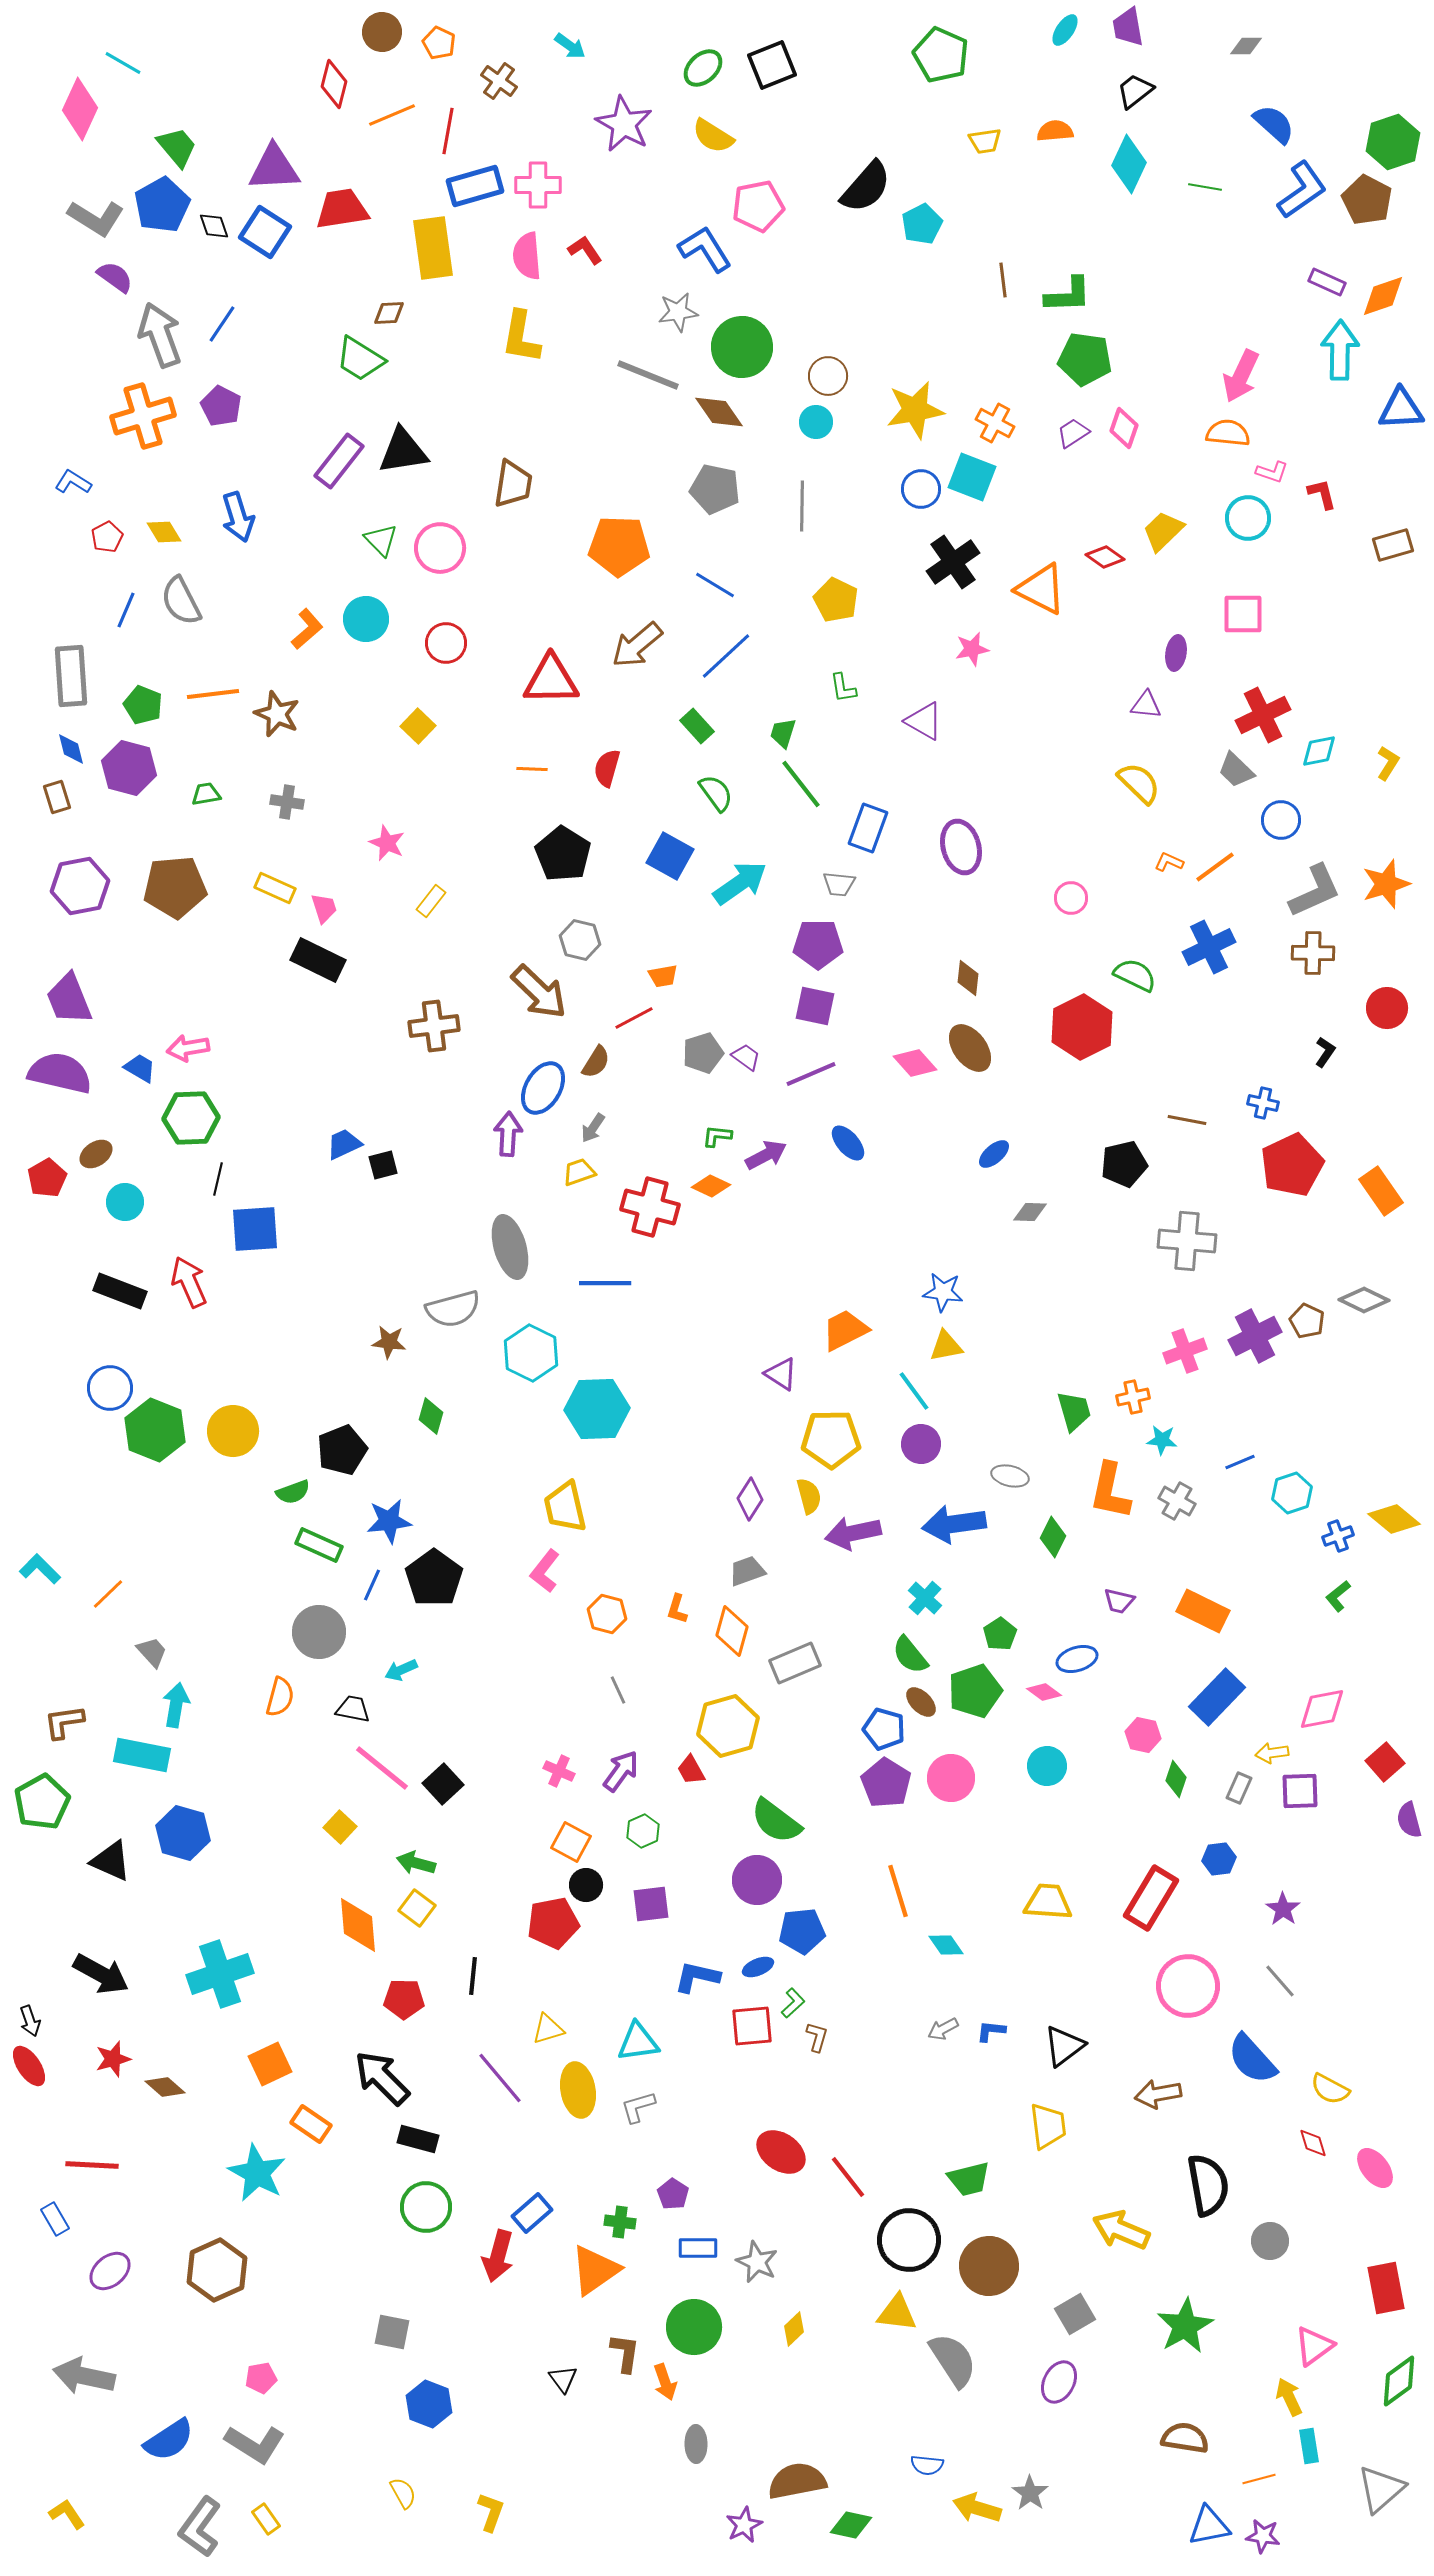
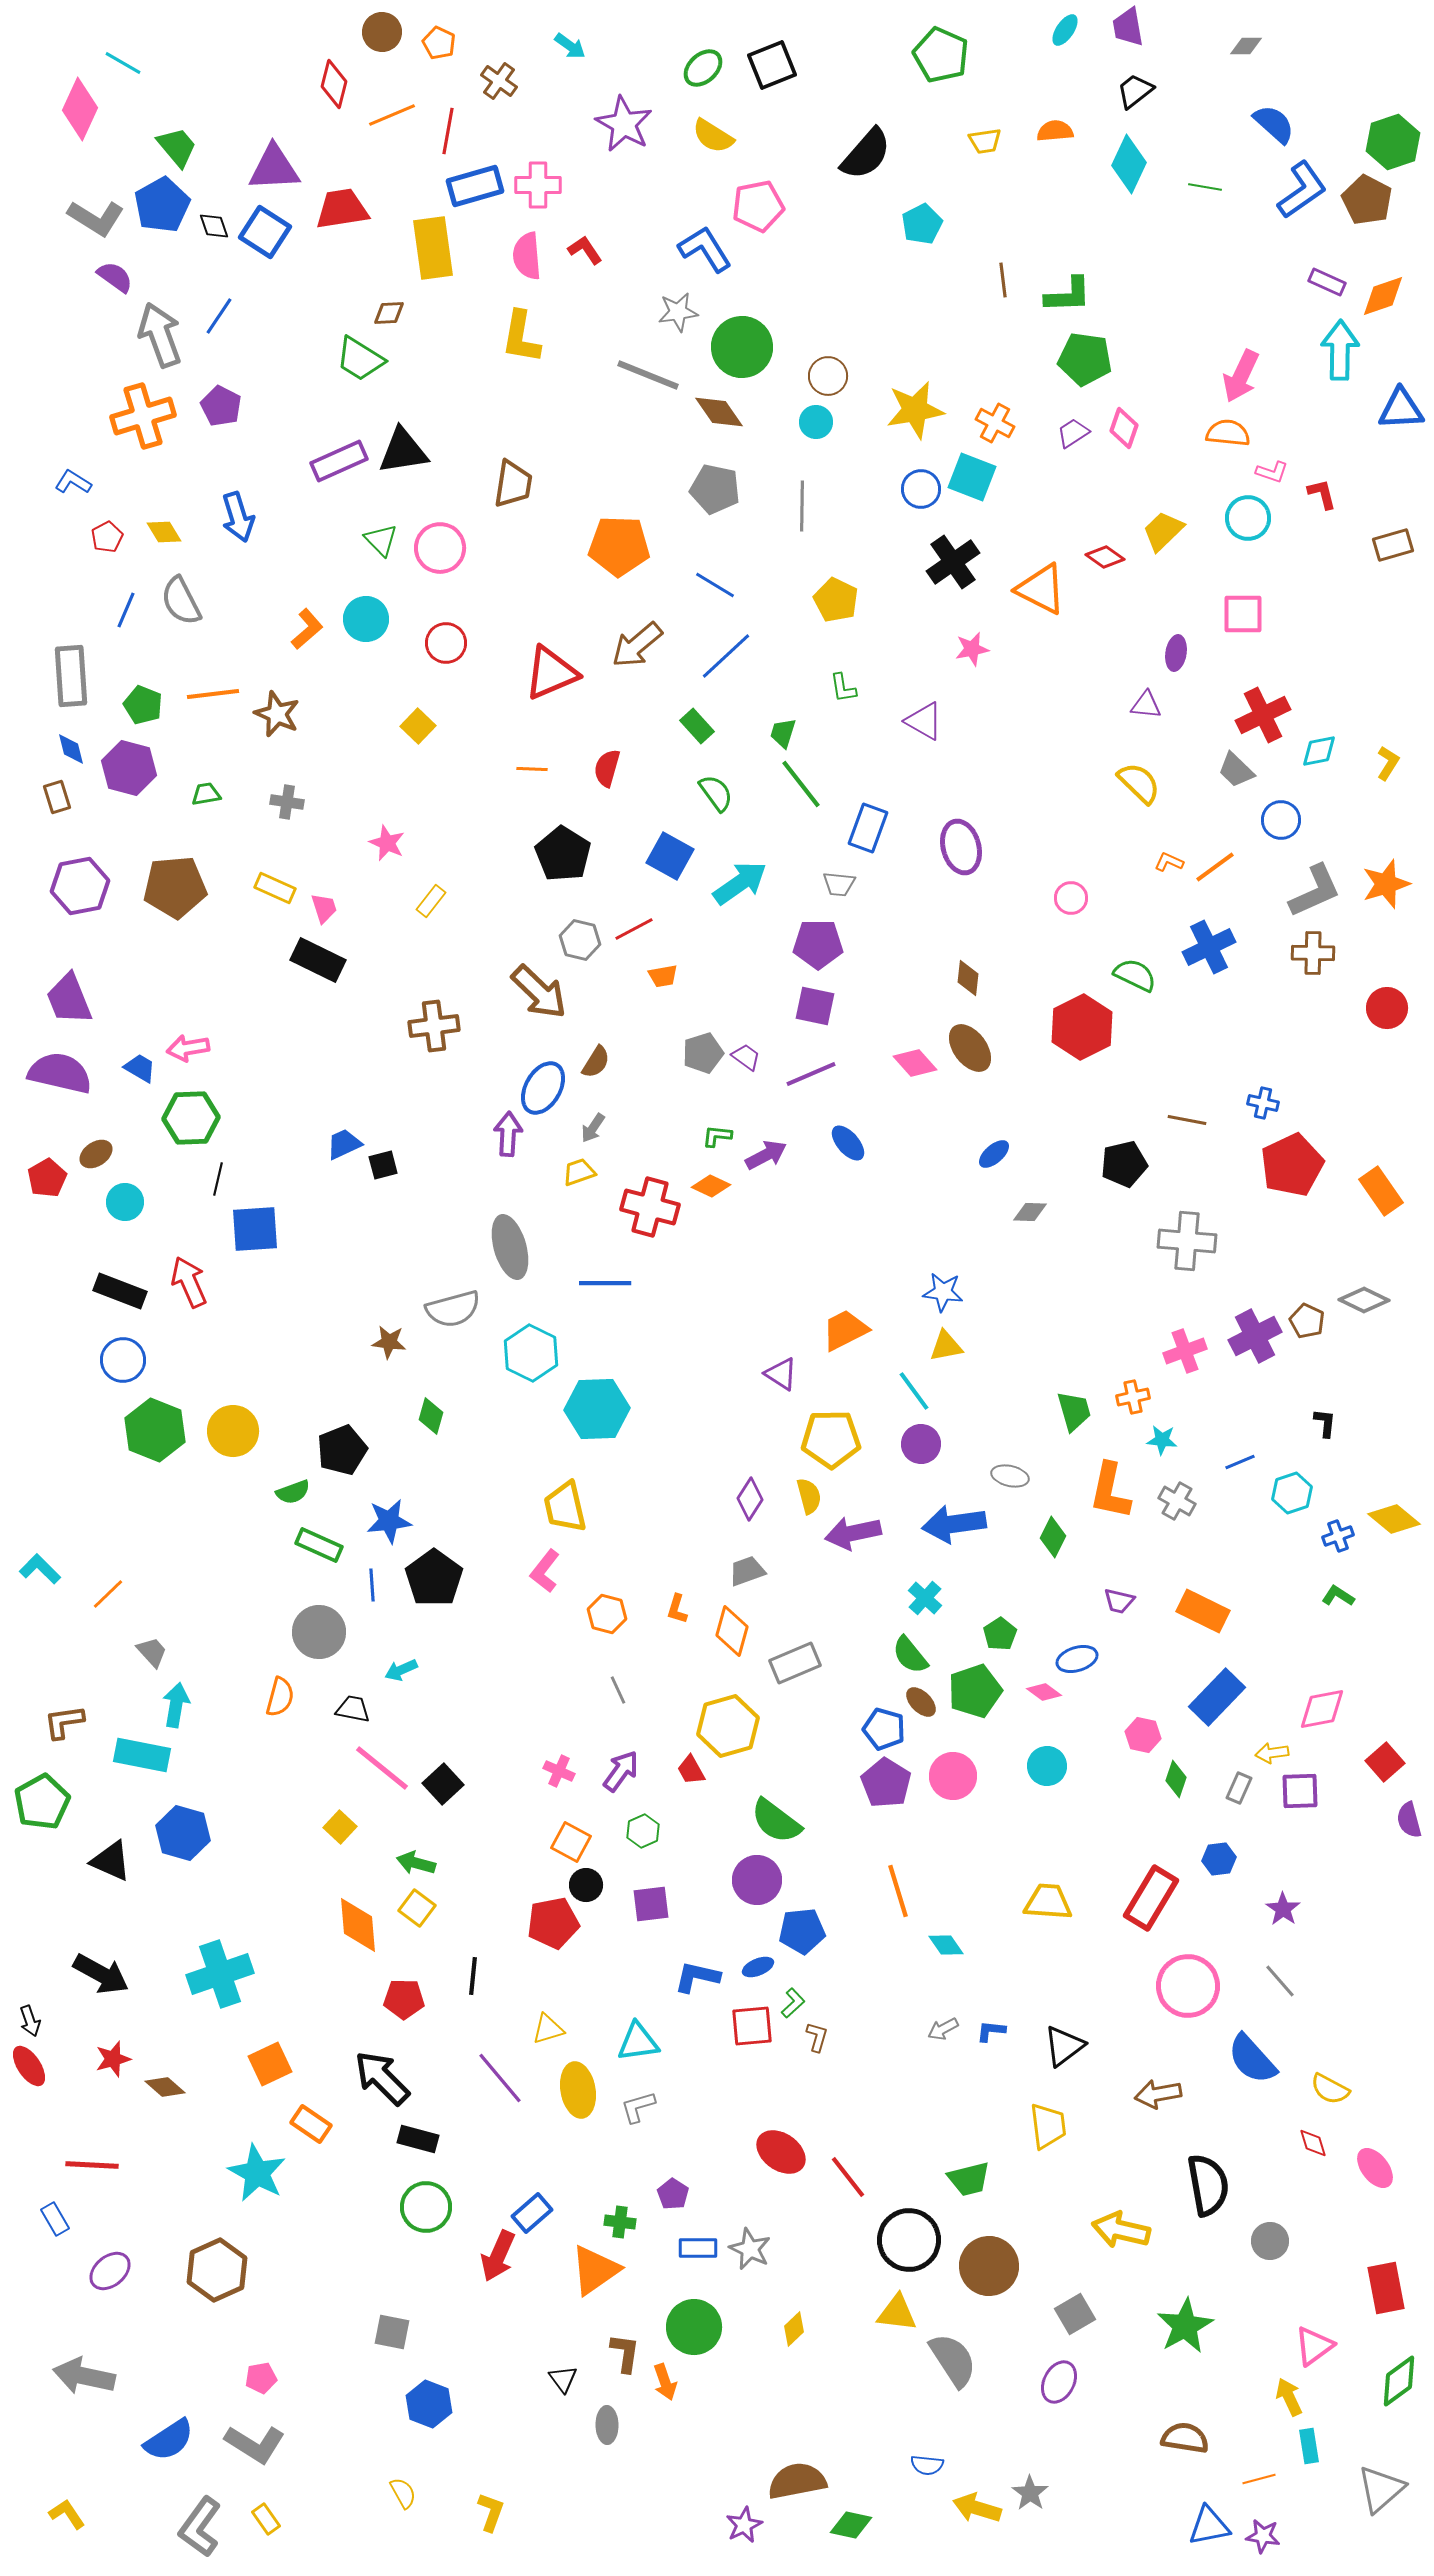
black semicircle at (866, 187): moved 33 px up
blue line at (222, 324): moved 3 px left, 8 px up
purple rectangle at (339, 461): rotated 28 degrees clockwise
red triangle at (551, 680): moved 7 px up; rotated 22 degrees counterclockwise
red line at (634, 1018): moved 89 px up
black L-shape at (1325, 1052): moved 371 px down; rotated 28 degrees counterclockwise
blue circle at (110, 1388): moved 13 px right, 28 px up
blue line at (372, 1585): rotated 28 degrees counterclockwise
green L-shape at (1338, 1596): rotated 72 degrees clockwise
pink circle at (951, 1778): moved 2 px right, 2 px up
yellow arrow at (1121, 2230): rotated 10 degrees counterclockwise
red arrow at (498, 2256): rotated 9 degrees clockwise
gray star at (757, 2262): moved 7 px left, 13 px up
gray ellipse at (696, 2444): moved 89 px left, 19 px up
